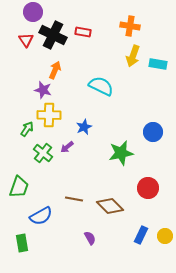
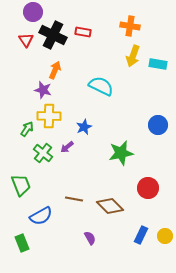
yellow cross: moved 1 px down
blue circle: moved 5 px right, 7 px up
green trapezoid: moved 2 px right, 2 px up; rotated 40 degrees counterclockwise
green rectangle: rotated 12 degrees counterclockwise
